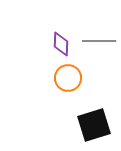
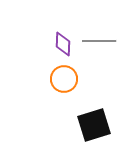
purple diamond: moved 2 px right
orange circle: moved 4 px left, 1 px down
